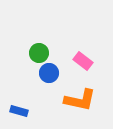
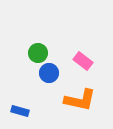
green circle: moved 1 px left
blue rectangle: moved 1 px right
